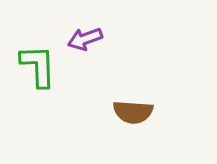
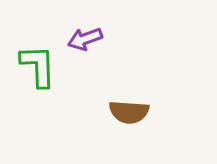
brown semicircle: moved 4 px left
